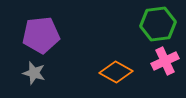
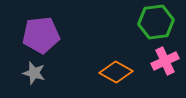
green hexagon: moved 2 px left, 2 px up
